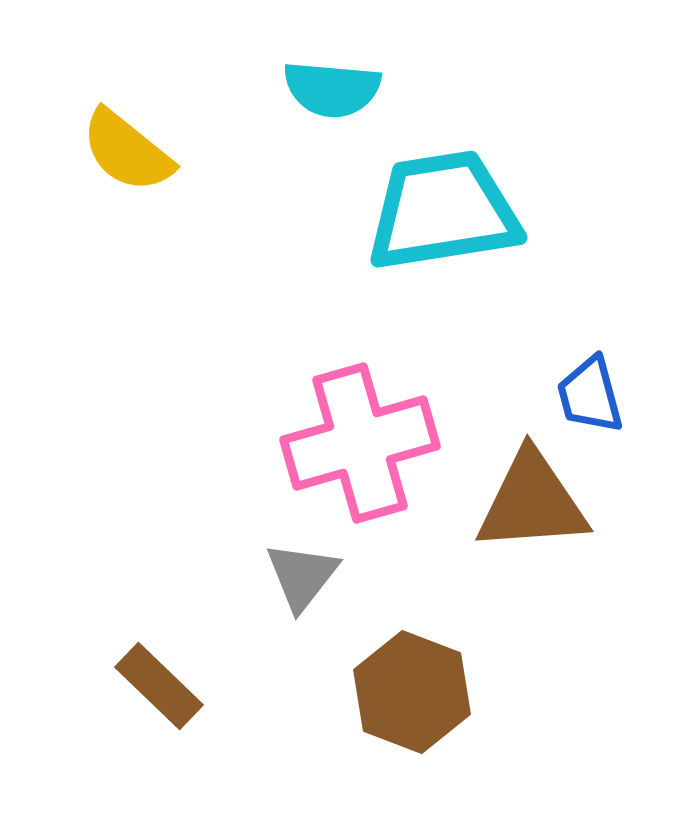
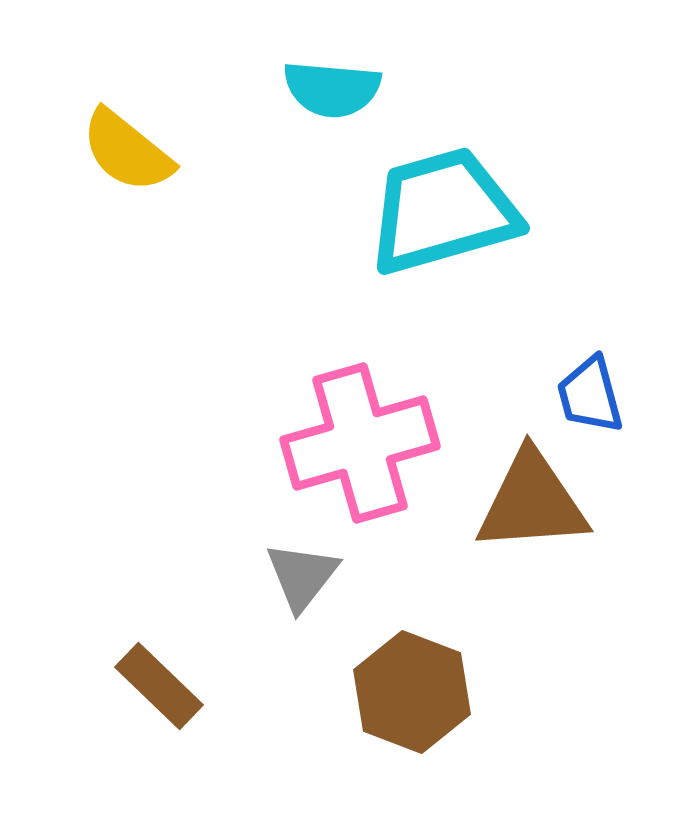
cyan trapezoid: rotated 7 degrees counterclockwise
